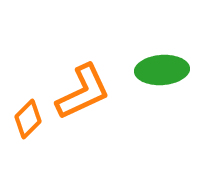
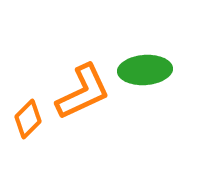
green ellipse: moved 17 px left
